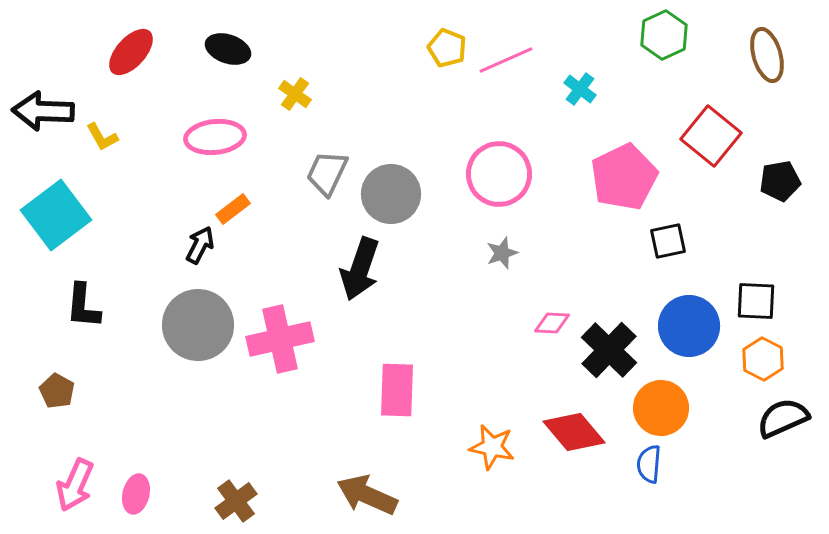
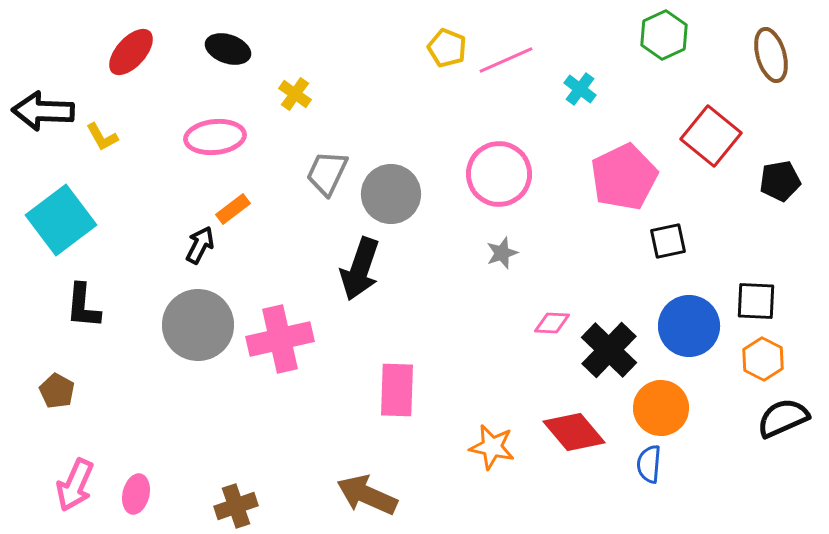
brown ellipse at (767, 55): moved 4 px right
cyan square at (56, 215): moved 5 px right, 5 px down
brown cross at (236, 501): moved 5 px down; rotated 18 degrees clockwise
